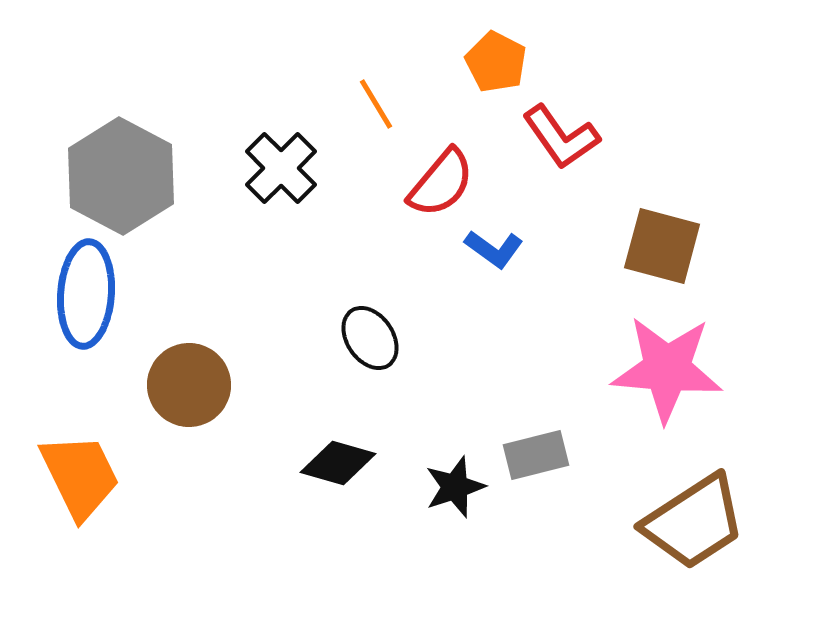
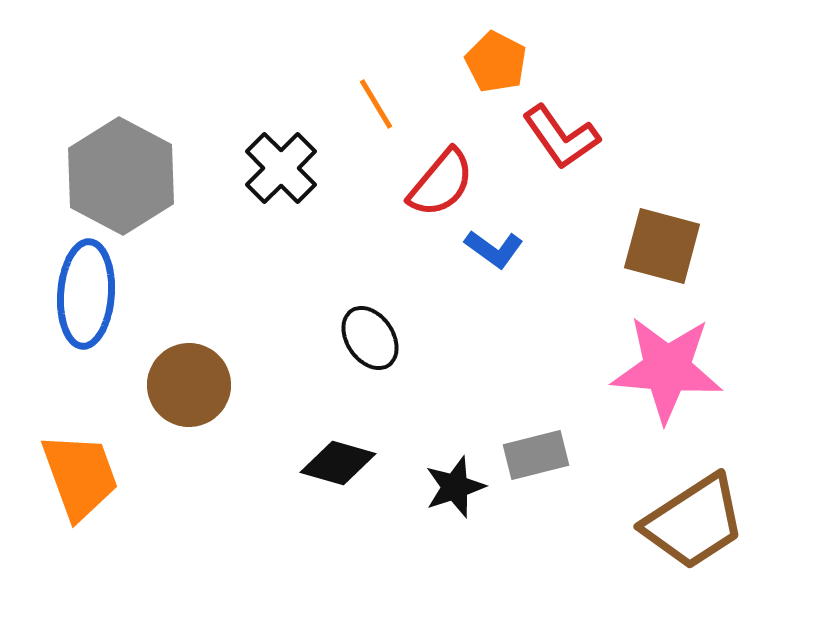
orange trapezoid: rotated 6 degrees clockwise
